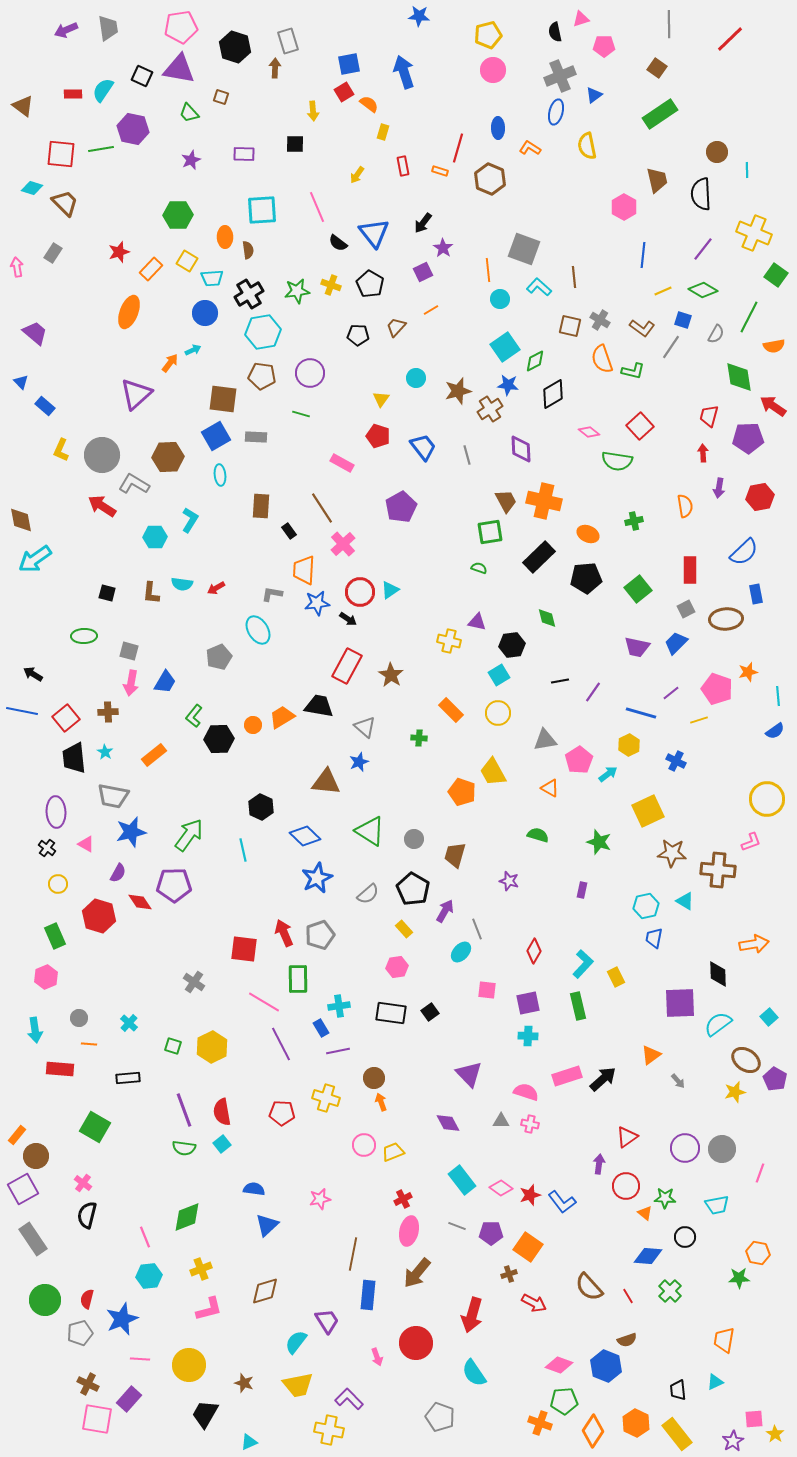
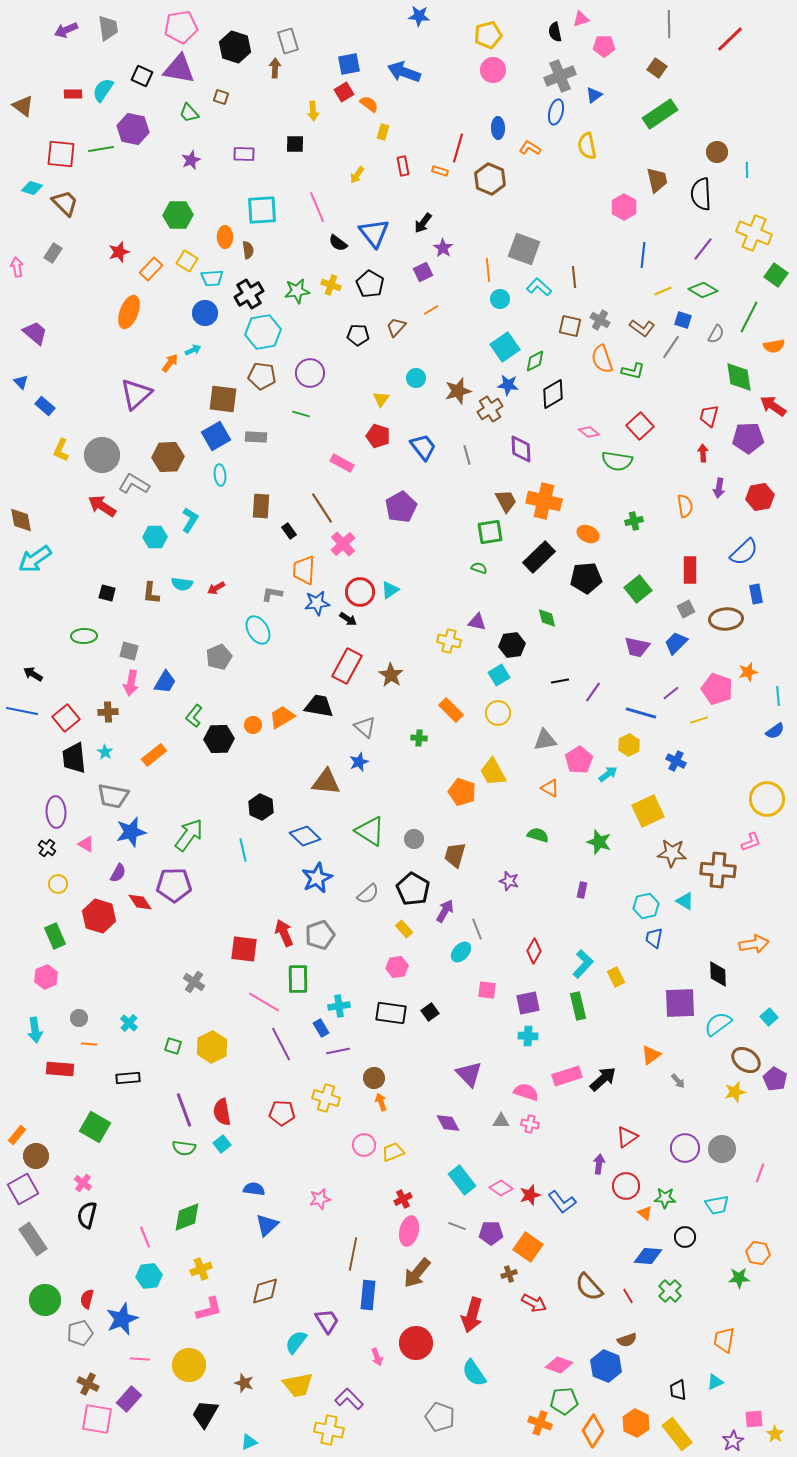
blue arrow at (404, 72): rotated 52 degrees counterclockwise
